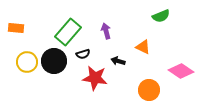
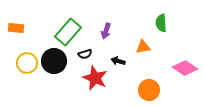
green semicircle: moved 7 px down; rotated 108 degrees clockwise
purple arrow: rotated 147 degrees counterclockwise
orange triangle: rotated 35 degrees counterclockwise
black semicircle: moved 2 px right
yellow circle: moved 1 px down
pink diamond: moved 4 px right, 3 px up
red star: rotated 15 degrees clockwise
